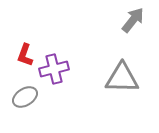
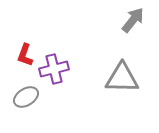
gray ellipse: moved 1 px right
